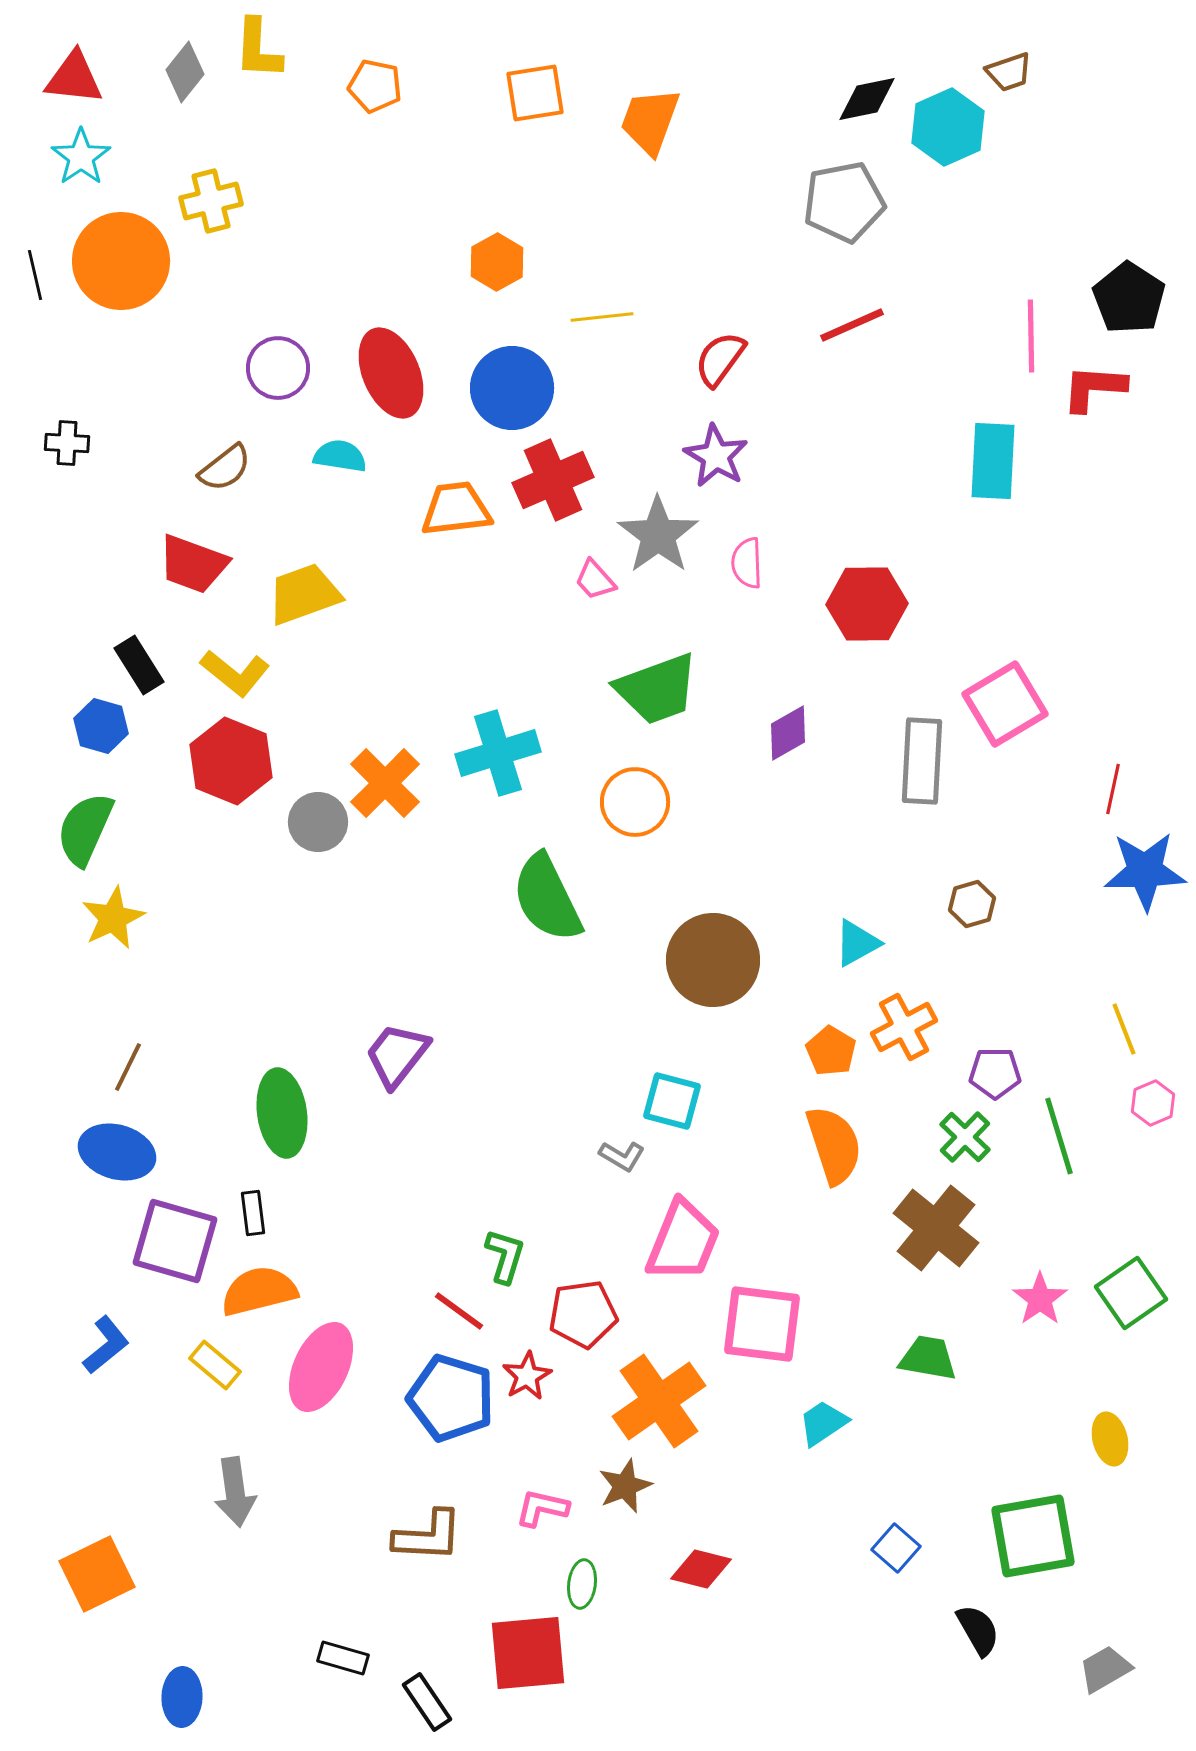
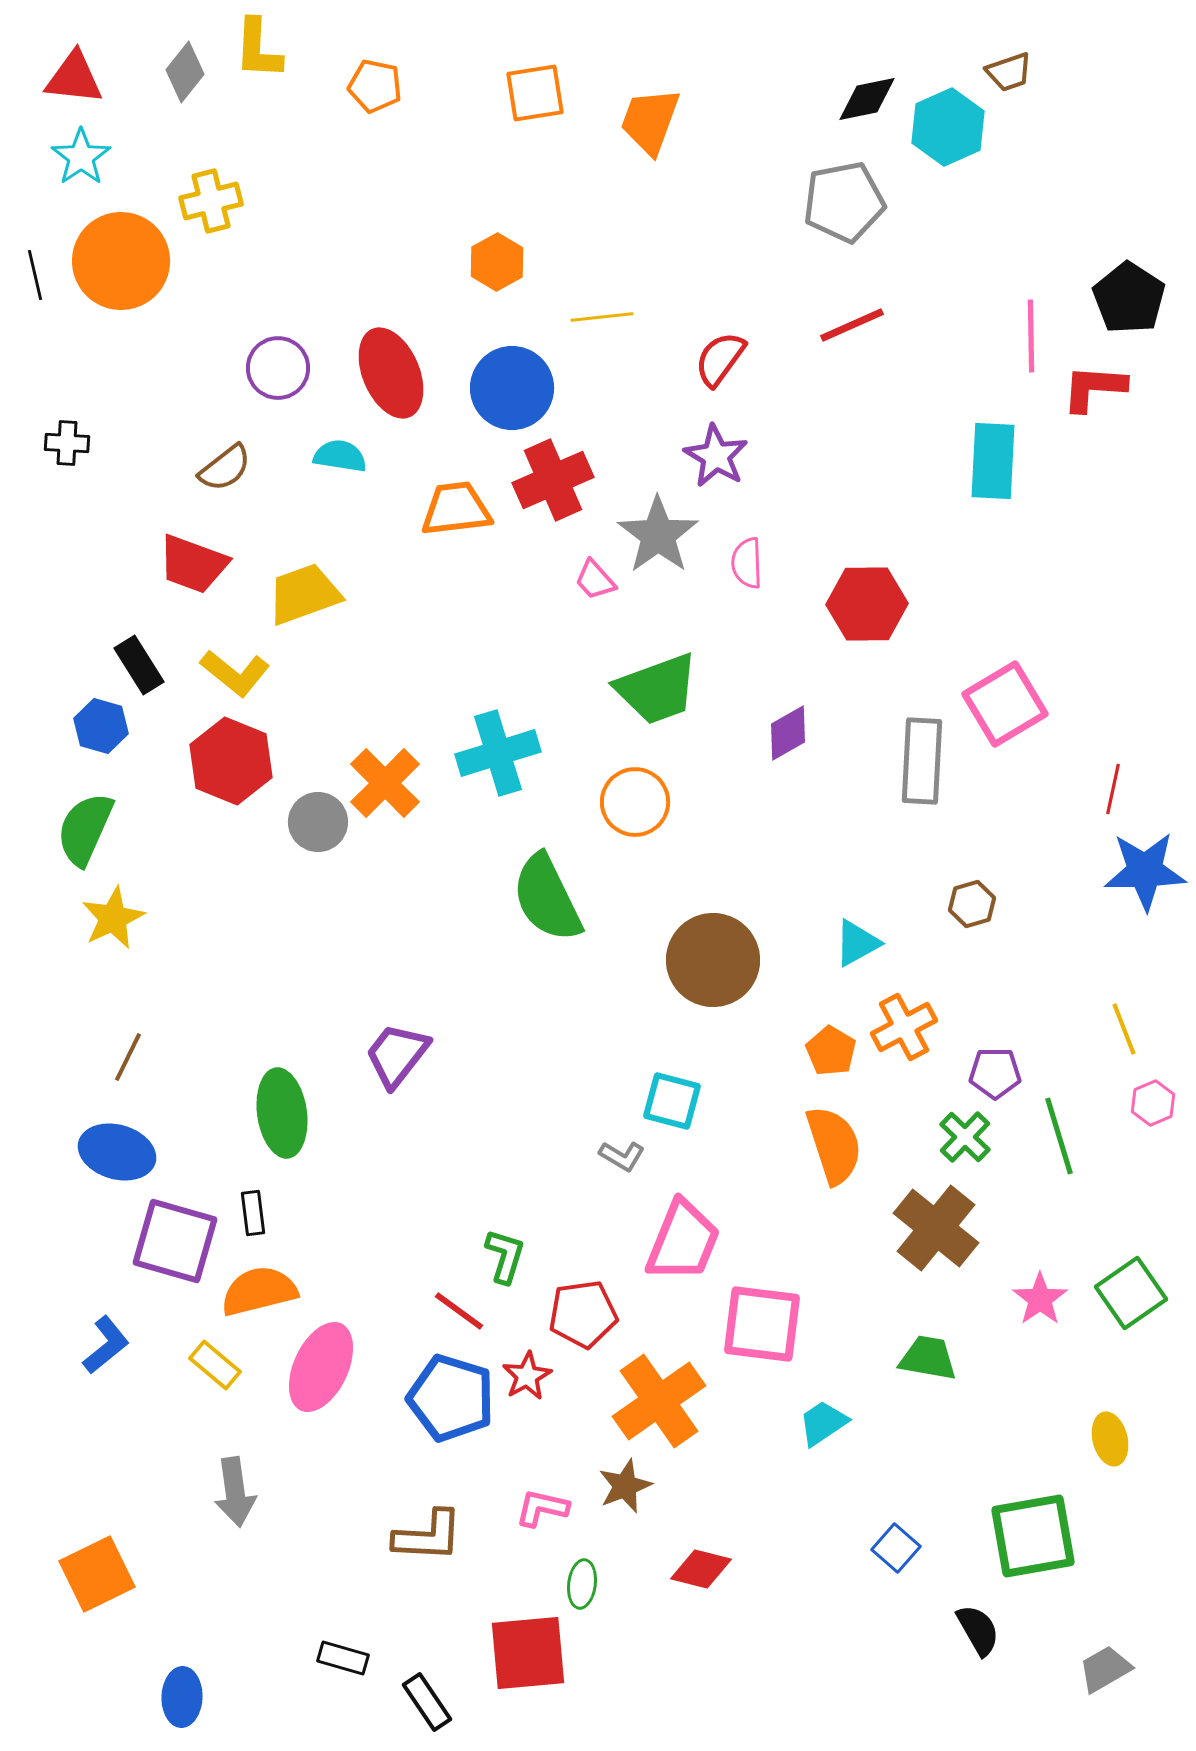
brown line at (128, 1067): moved 10 px up
